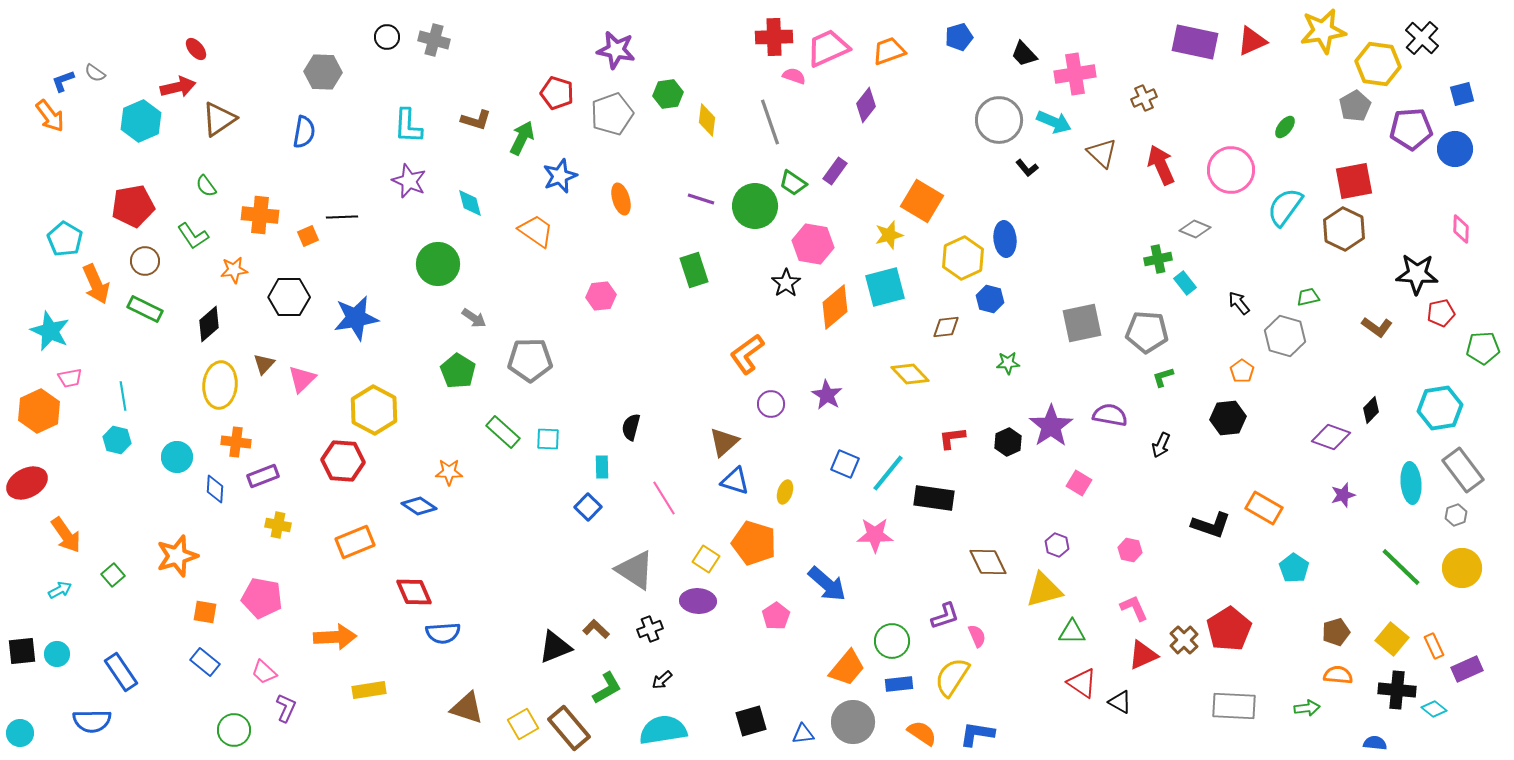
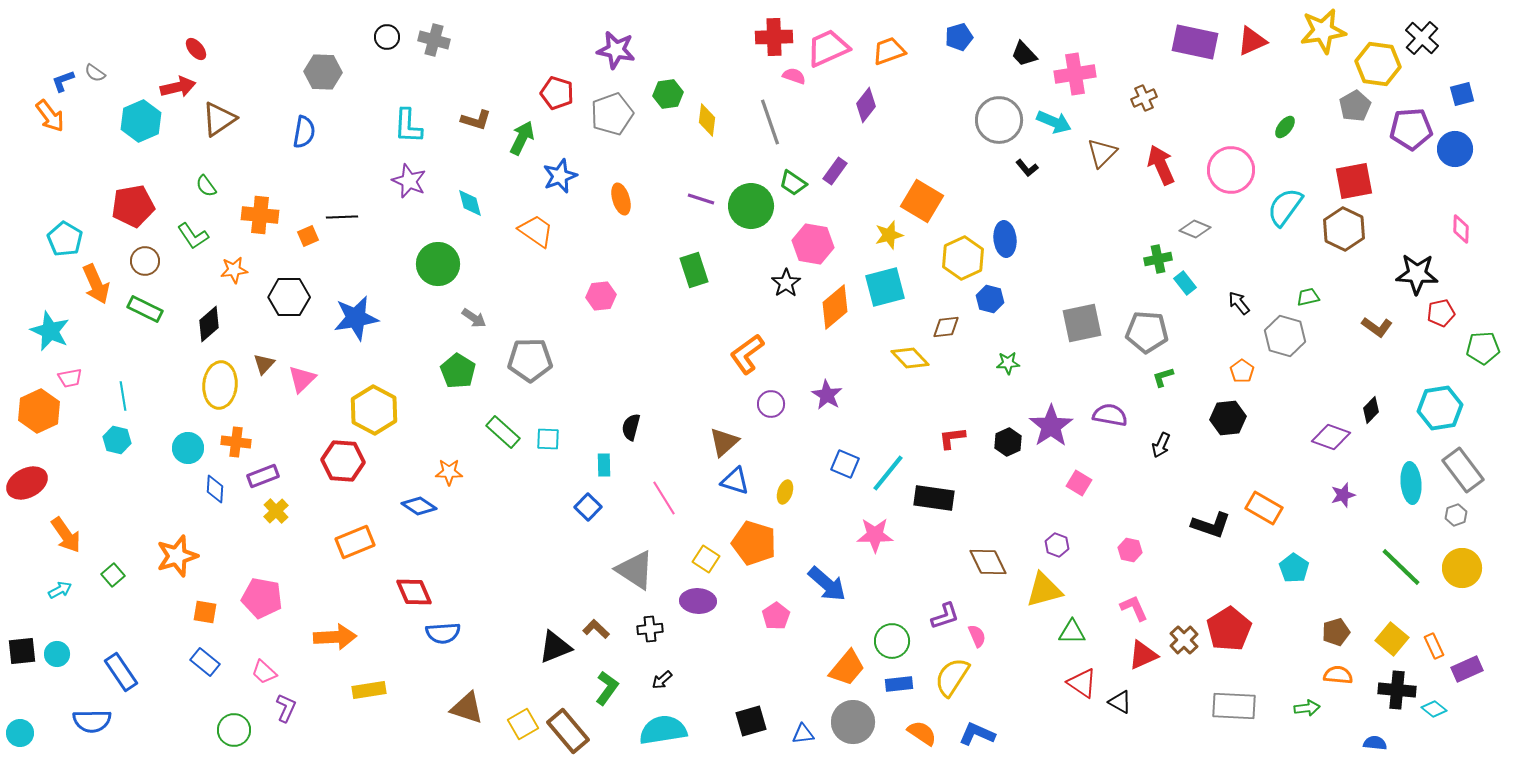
brown triangle at (1102, 153): rotated 32 degrees clockwise
green circle at (755, 206): moved 4 px left
yellow diamond at (910, 374): moved 16 px up
cyan circle at (177, 457): moved 11 px right, 9 px up
cyan rectangle at (602, 467): moved 2 px right, 2 px up
yellow cross at (278, 525): moved 2 px left, 14 px up; rotated 35 degrees clockwise
black cross at (650, 629): rotated 15 degrees clockwise
green L-shape at (607, 688): rotated 24 degrees counterclockwise
brown rectangle at (569, 728): moved 1 px left, 3 px down
blue L-shape at (977, 734): rotated 15 degrees clockwise
